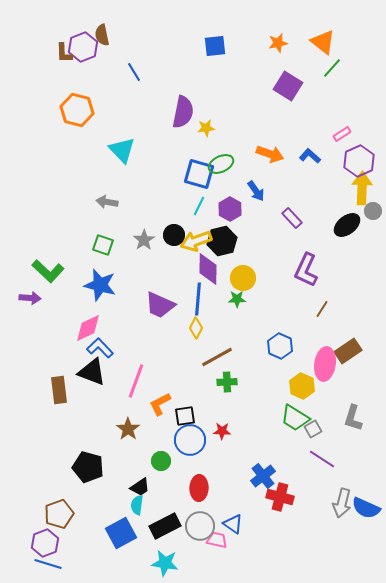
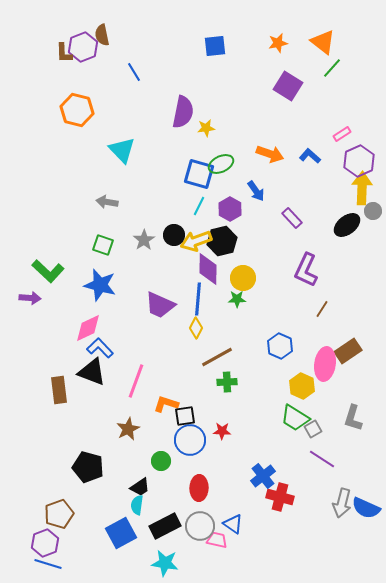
orange L-shape at (160, 404): moved 6 px right; rotated 45 degrees clockwise
brown star at (128, 429): rotated 10 degrees clockwise
